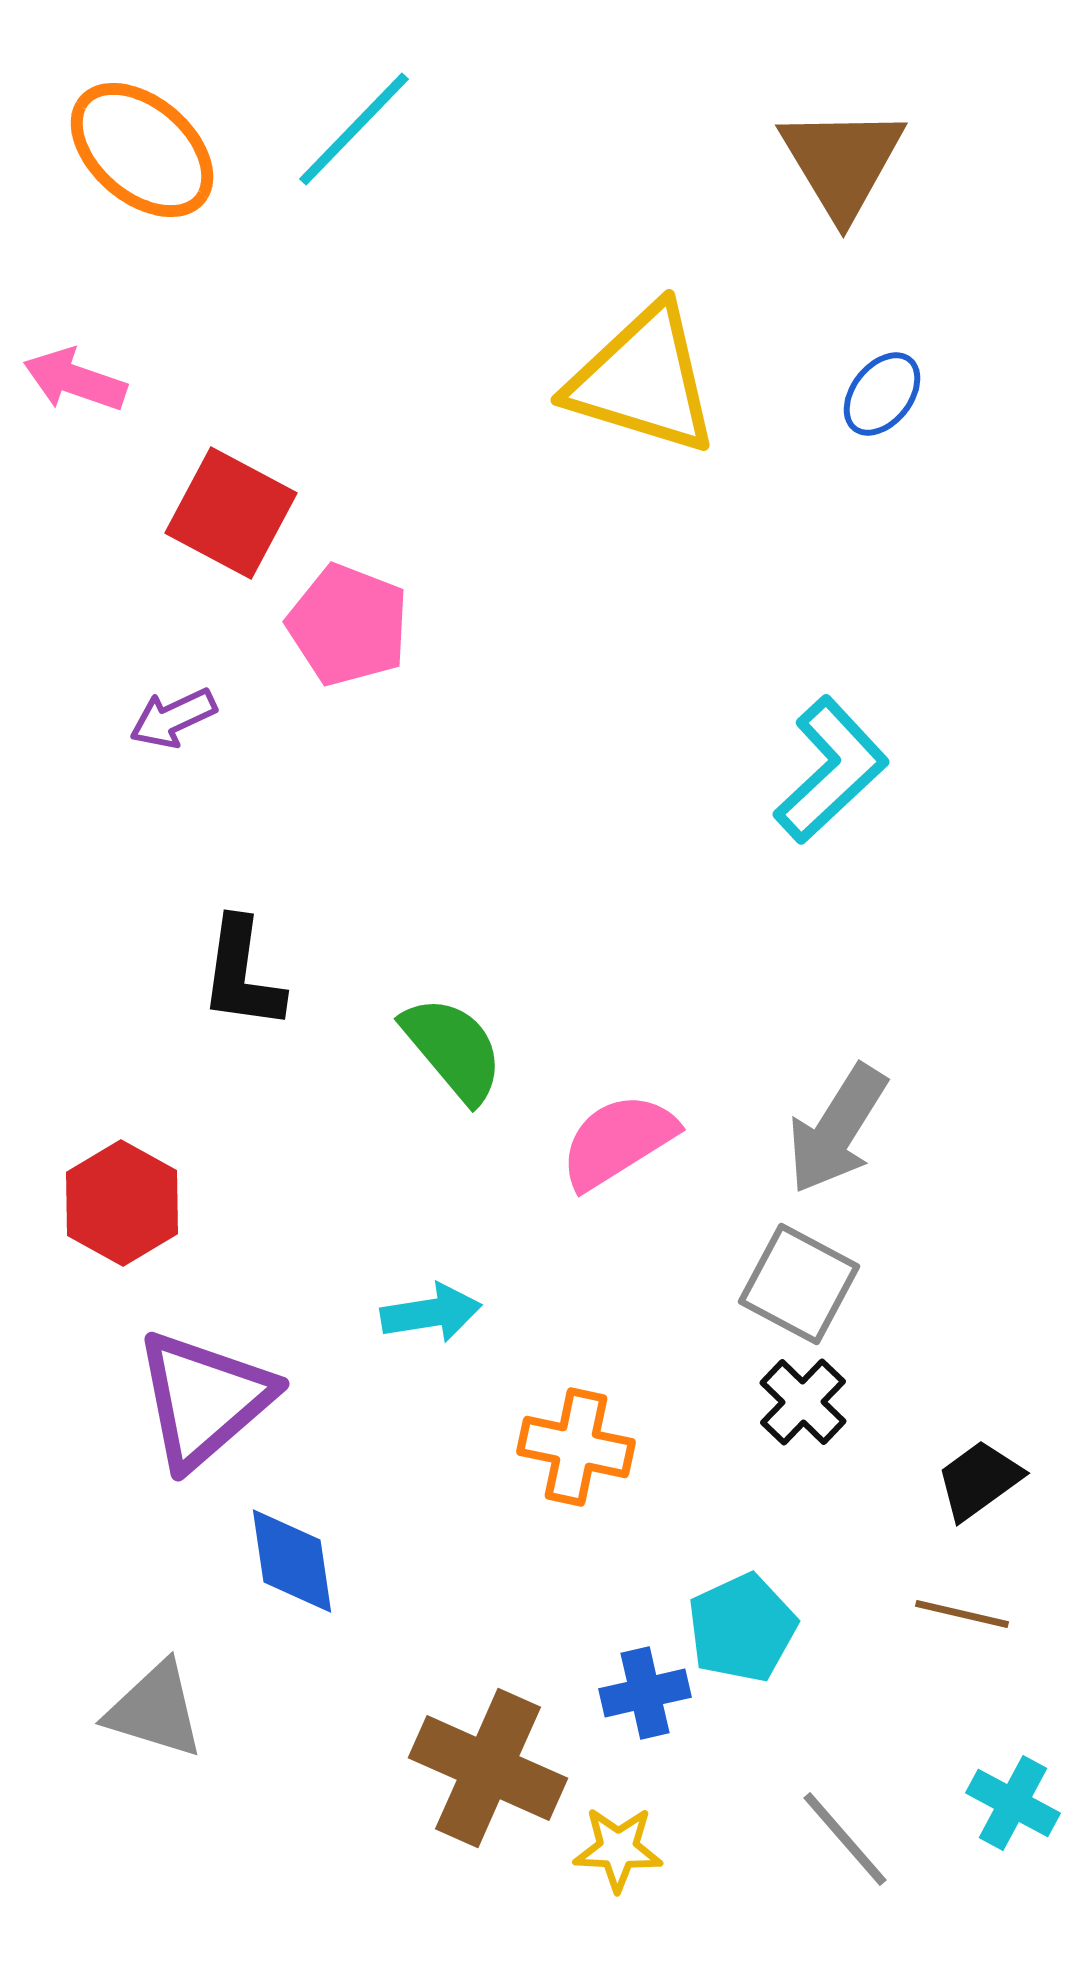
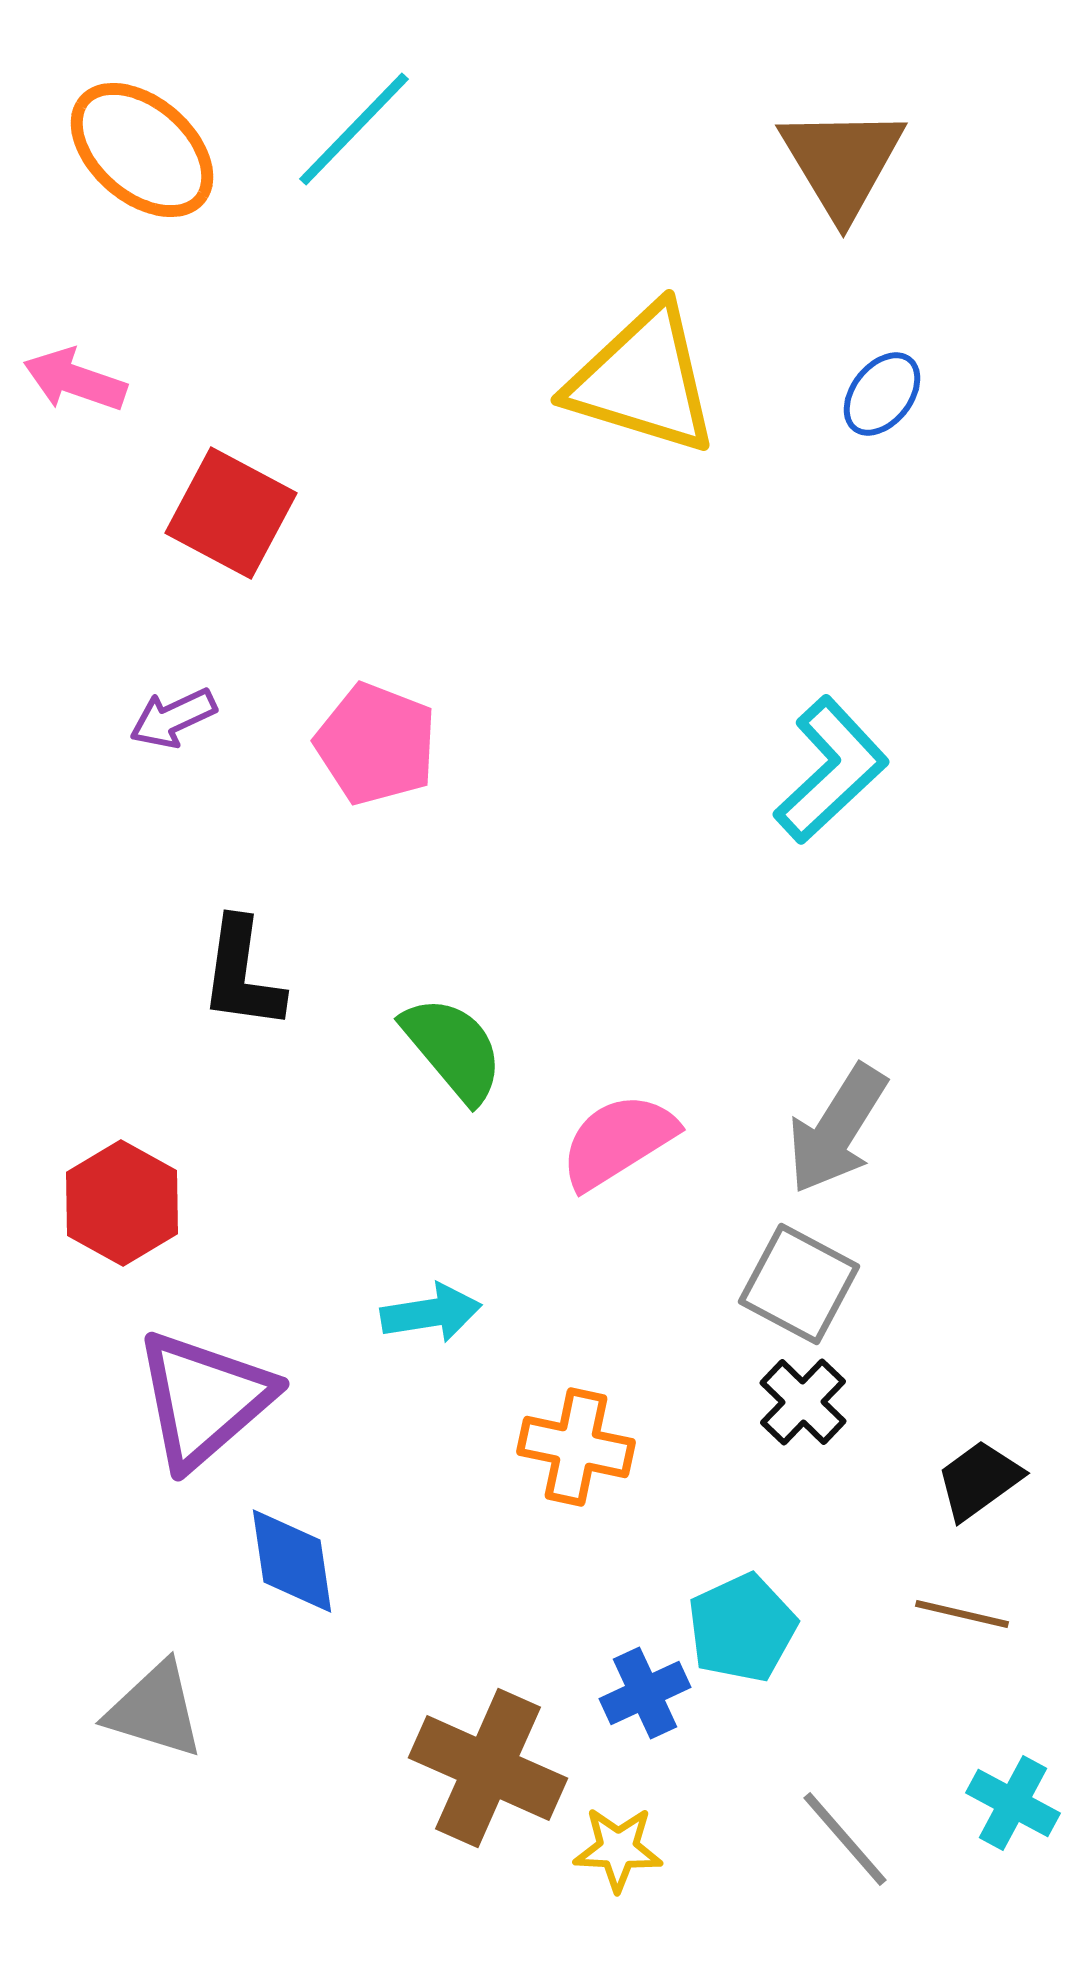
pink pentagon: moved 28 px right, 119 px down
blue cross: rotated 12 degrees counterclockwise
